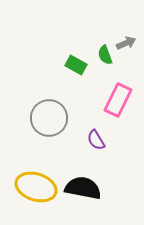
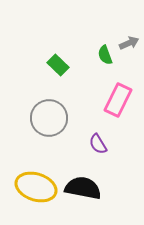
gray arrow: moved 3 px right
green rectangle: moved 18 px left; rotated 15 degrees clockwise
purple semicircle: moved 2 px right, 4 px down
